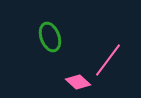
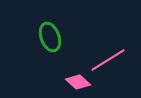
pink line: rotated 21 degrees clockwise
